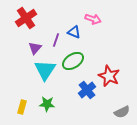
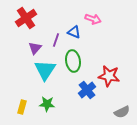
green ellipse: rotated 65 degrees counterclockwise
red star: rotated 15 degrees counterclockwise
